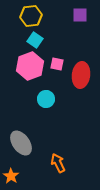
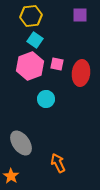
red ellipse: moved 2 px up
